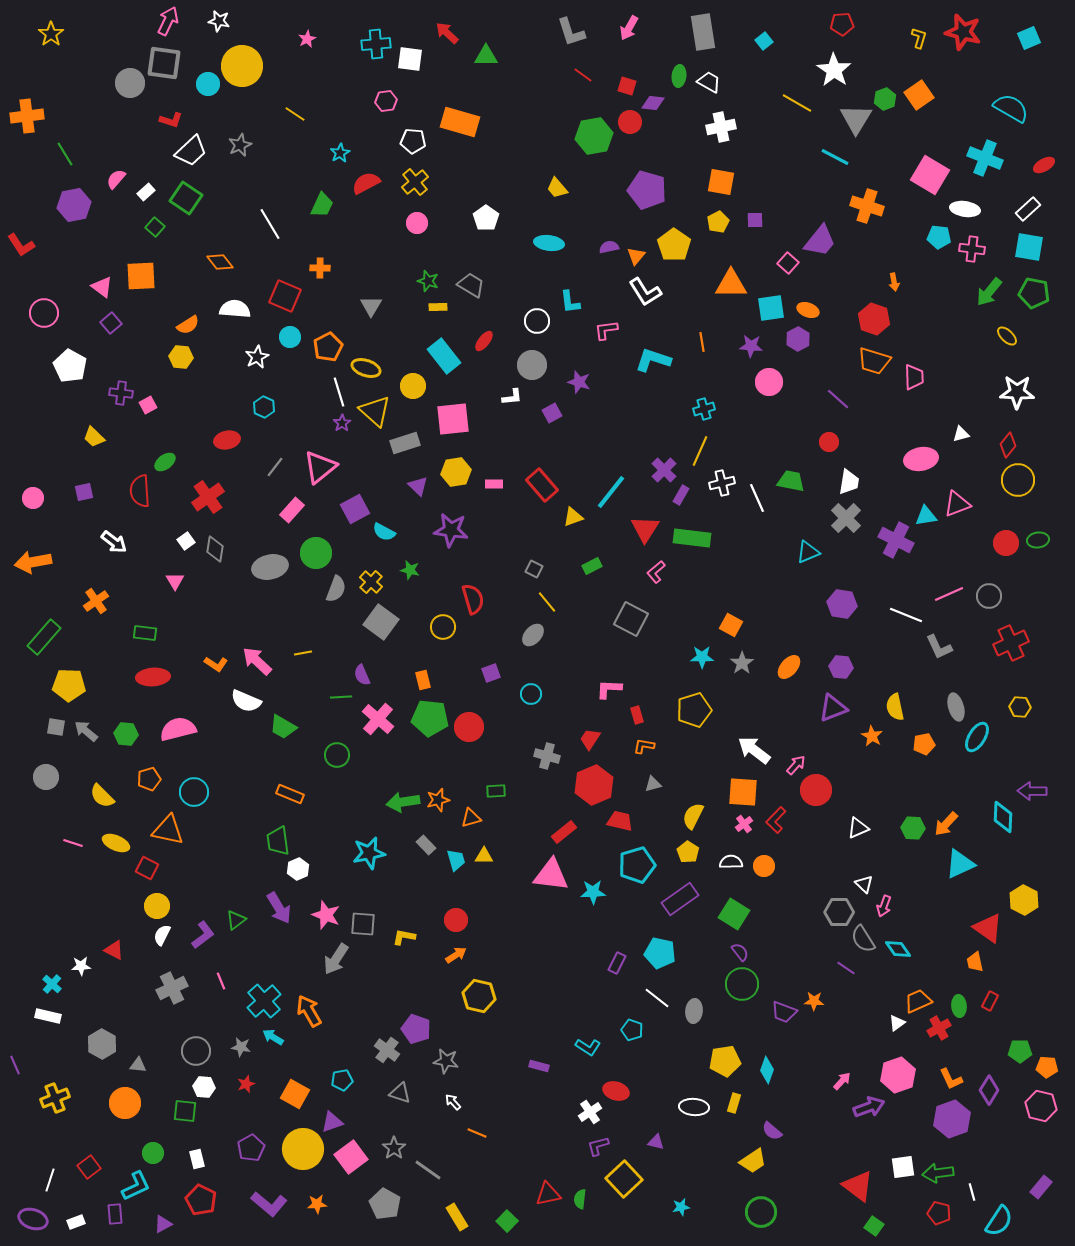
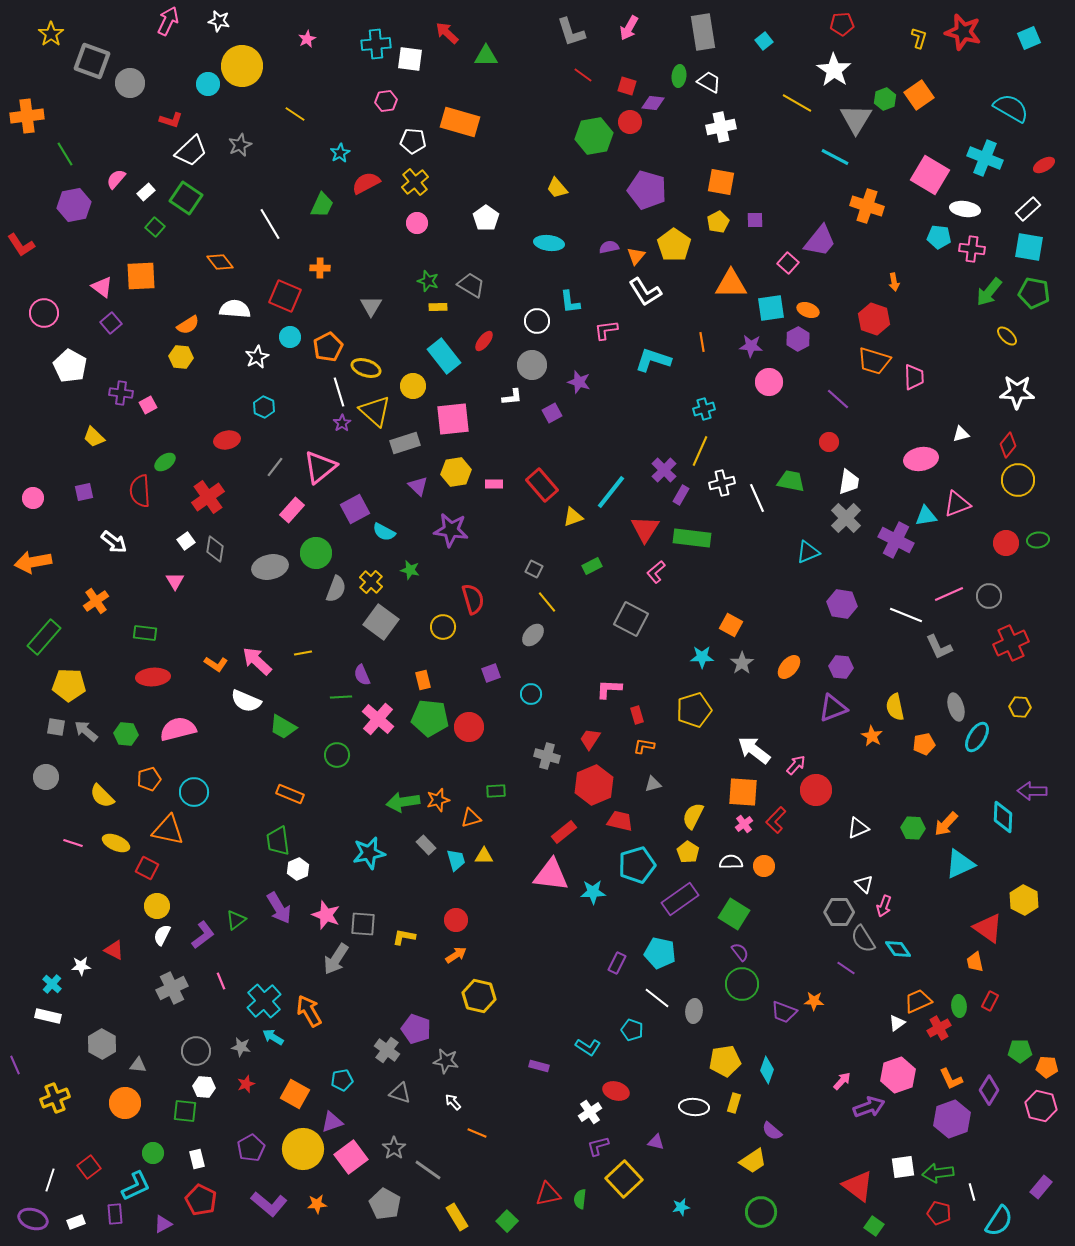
gray square at (164, 63): moved 72 px left, 2 px up; rotated 12 degrees clockwise
